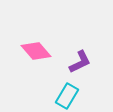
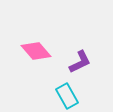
cyan rectangle: rotated 60 degrees counterclockwise
